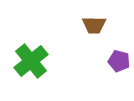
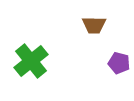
purple pentagon: moved 2 px down
